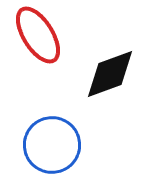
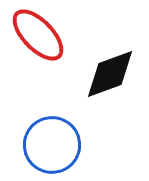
red ellipse: rotated 12 degrees counterclockwise
